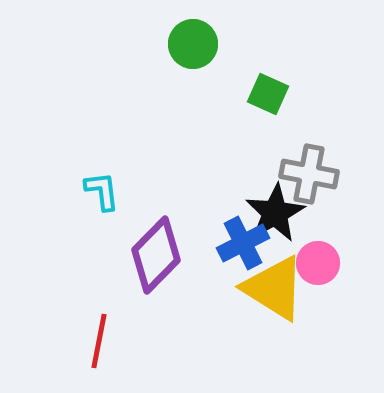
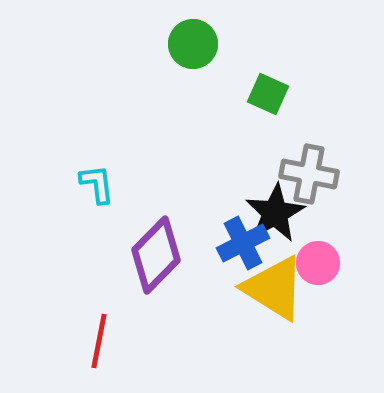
cyan L-shape: moved 5 px left, 7 px up
